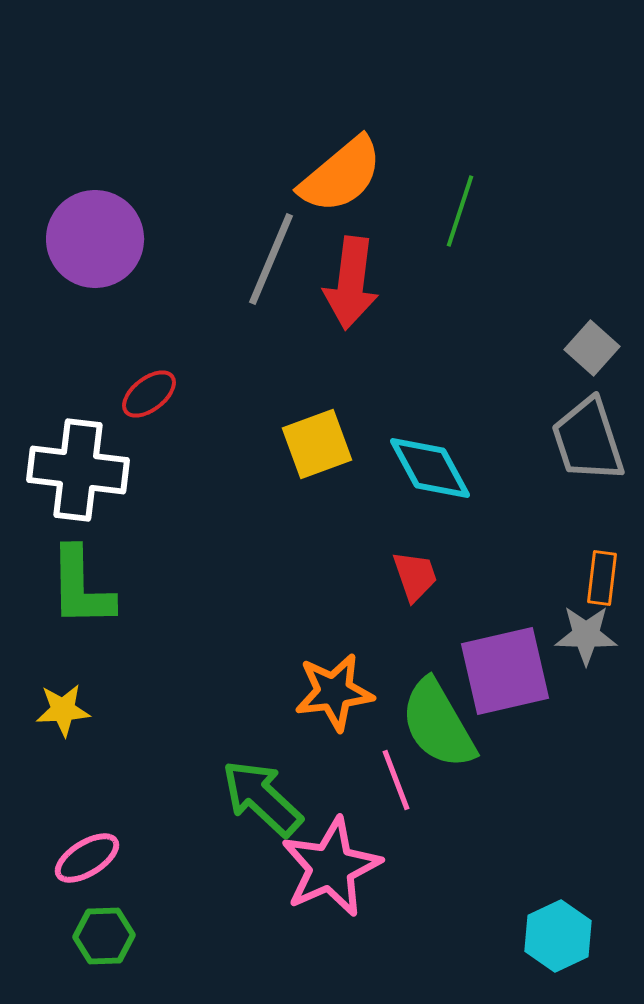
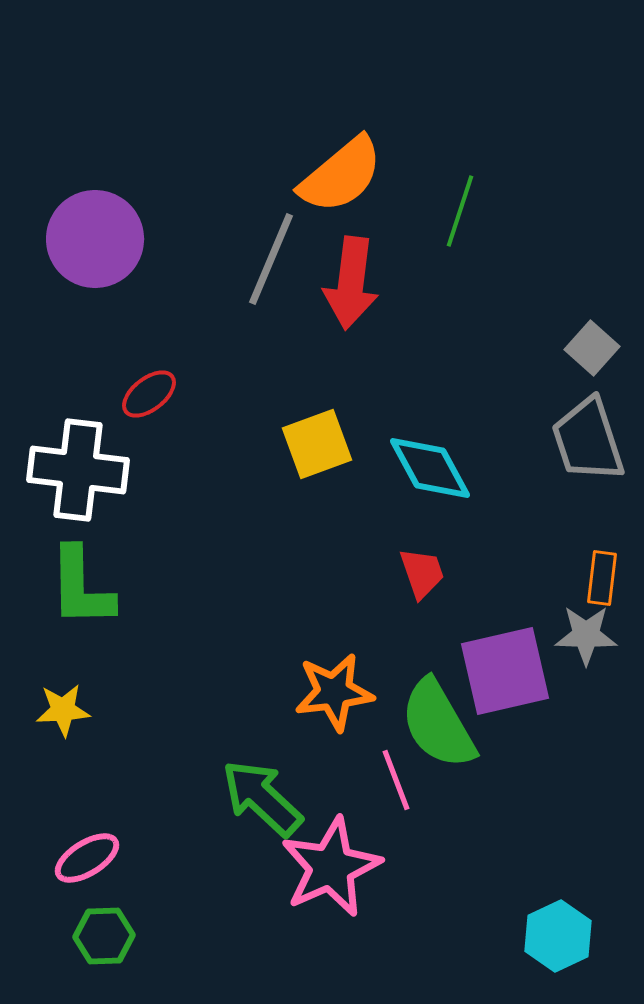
red trapezoid: moved 7 px right, 3 px up
